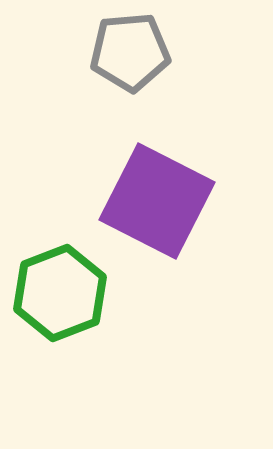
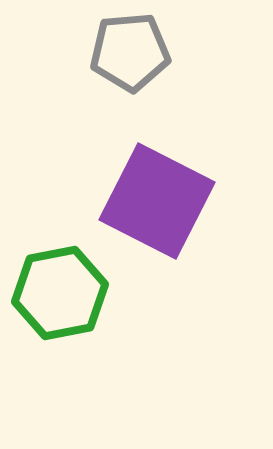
green hexagon: rotated 10 degrees clockwise
